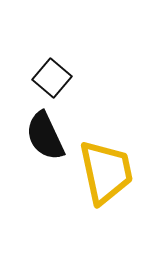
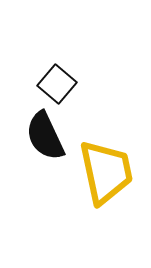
black square: moved 5 px right, 6 px down
